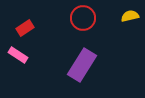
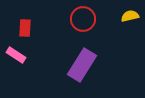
red circle: moved 1 px down
red rectangle: rotated 54 degrees counterclockwise
pink rectangle: moved 2 px left
